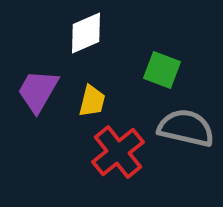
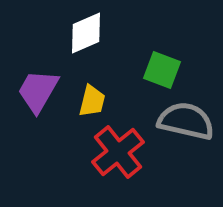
gray semicircle: moved 7 px up
